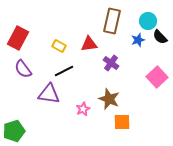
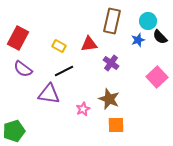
purple semicircle: rotated 18 degrees counterclockwise
orange square: moved 6 px left, 3 px down
